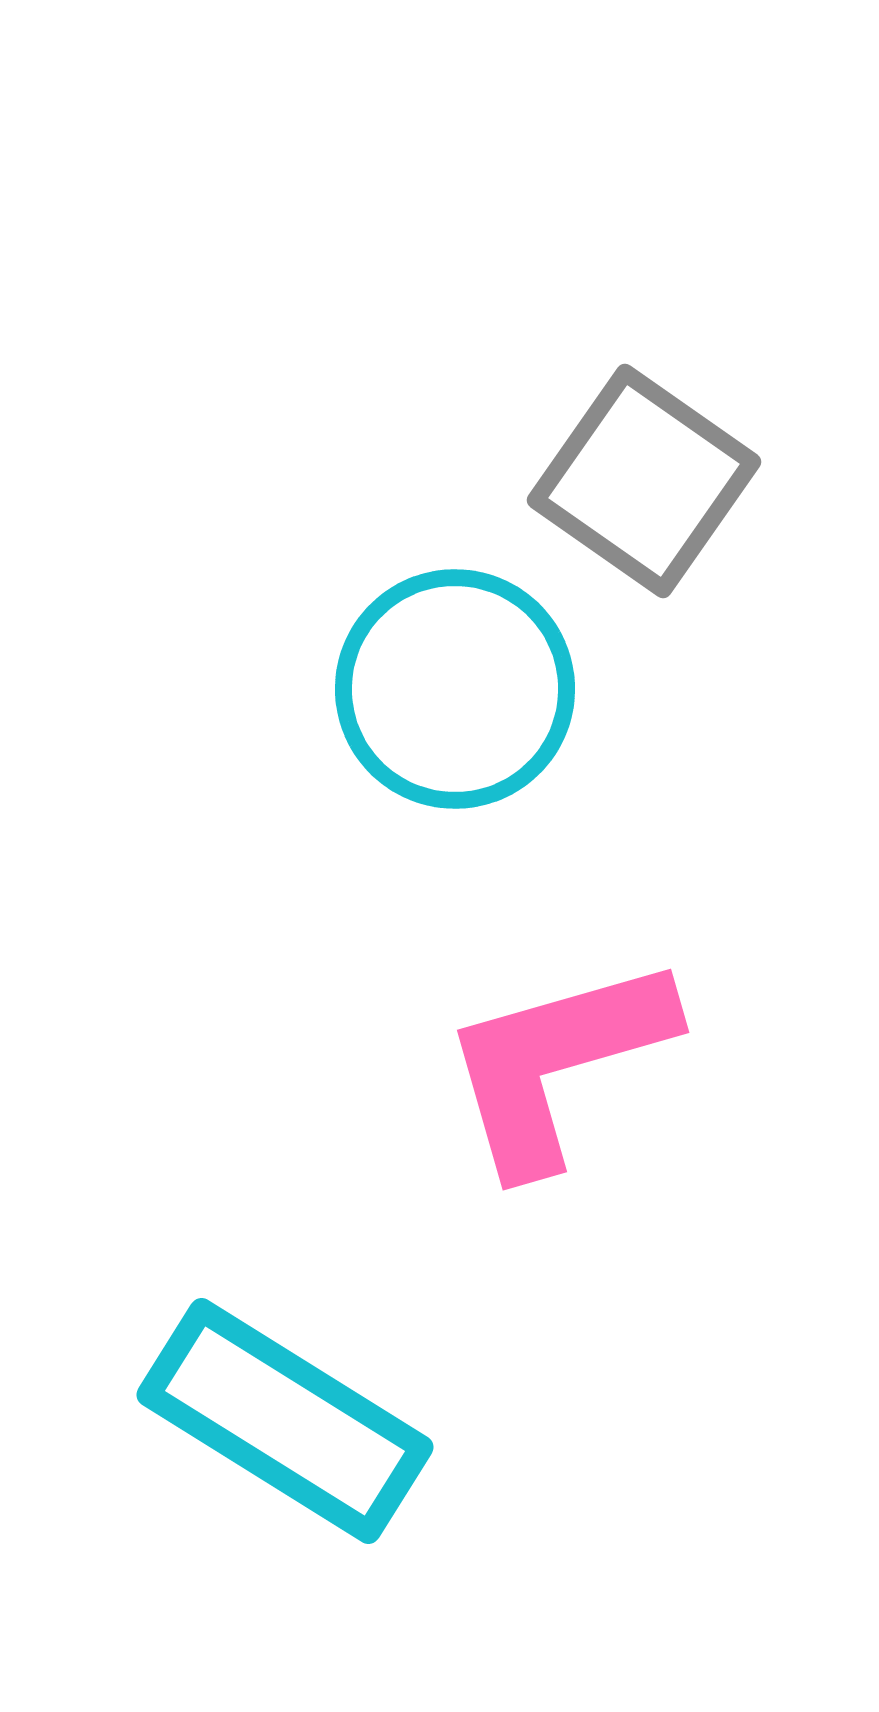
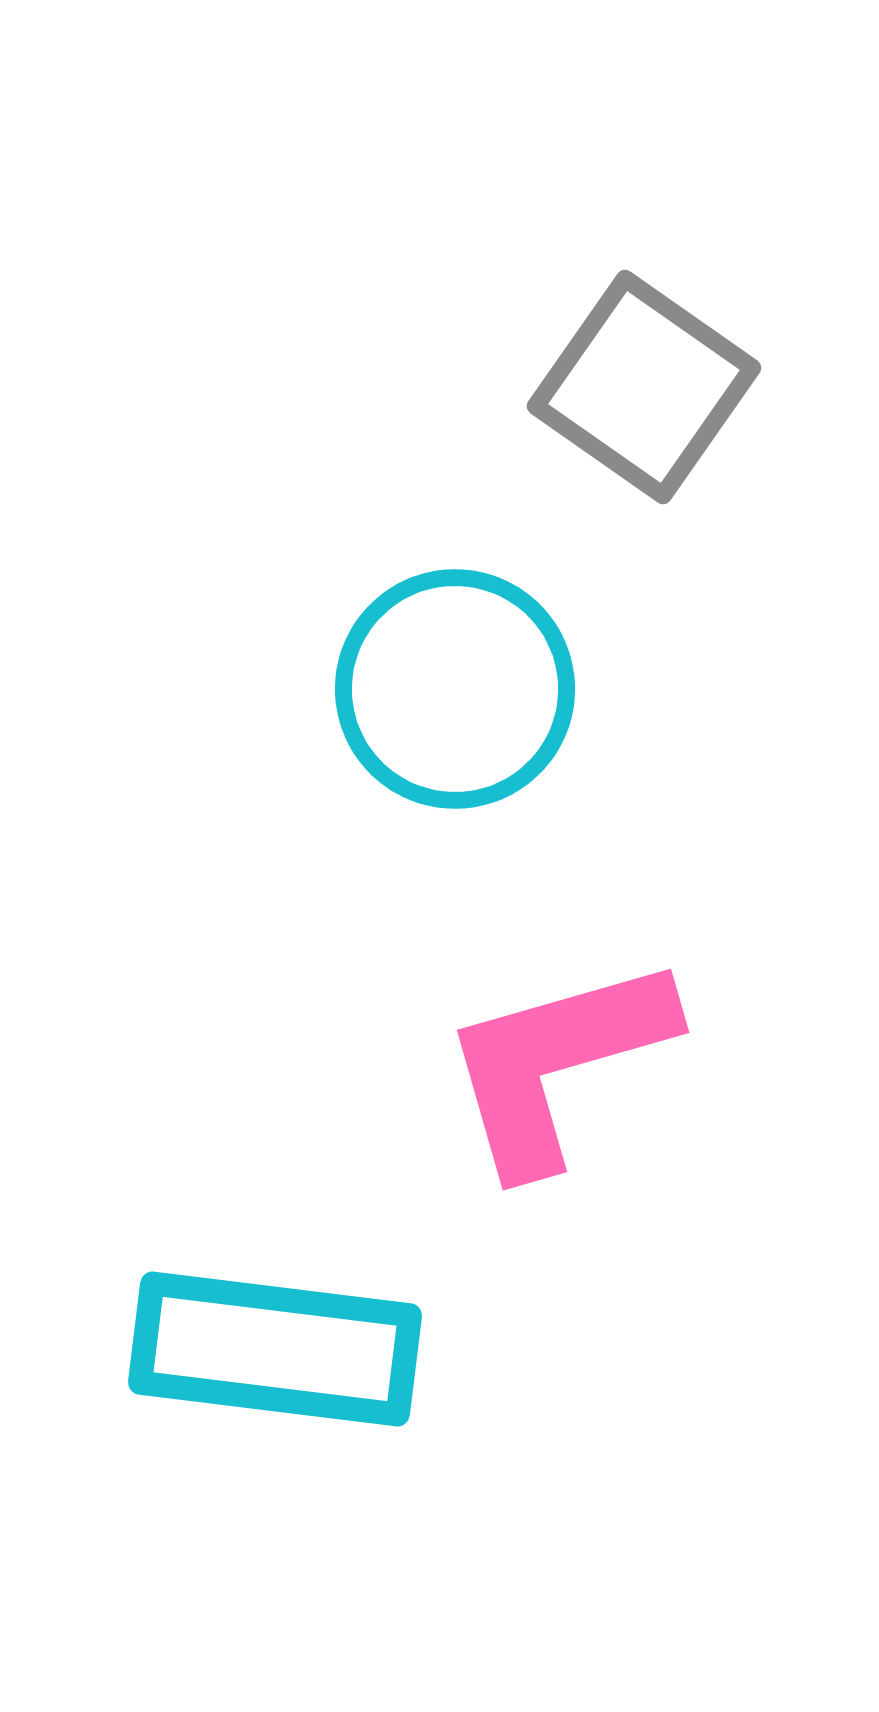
gray square: moved 94 px up
cyan rectangle: moved 10 px left, 72 px up; rotated 25 degrees counterclockwise
